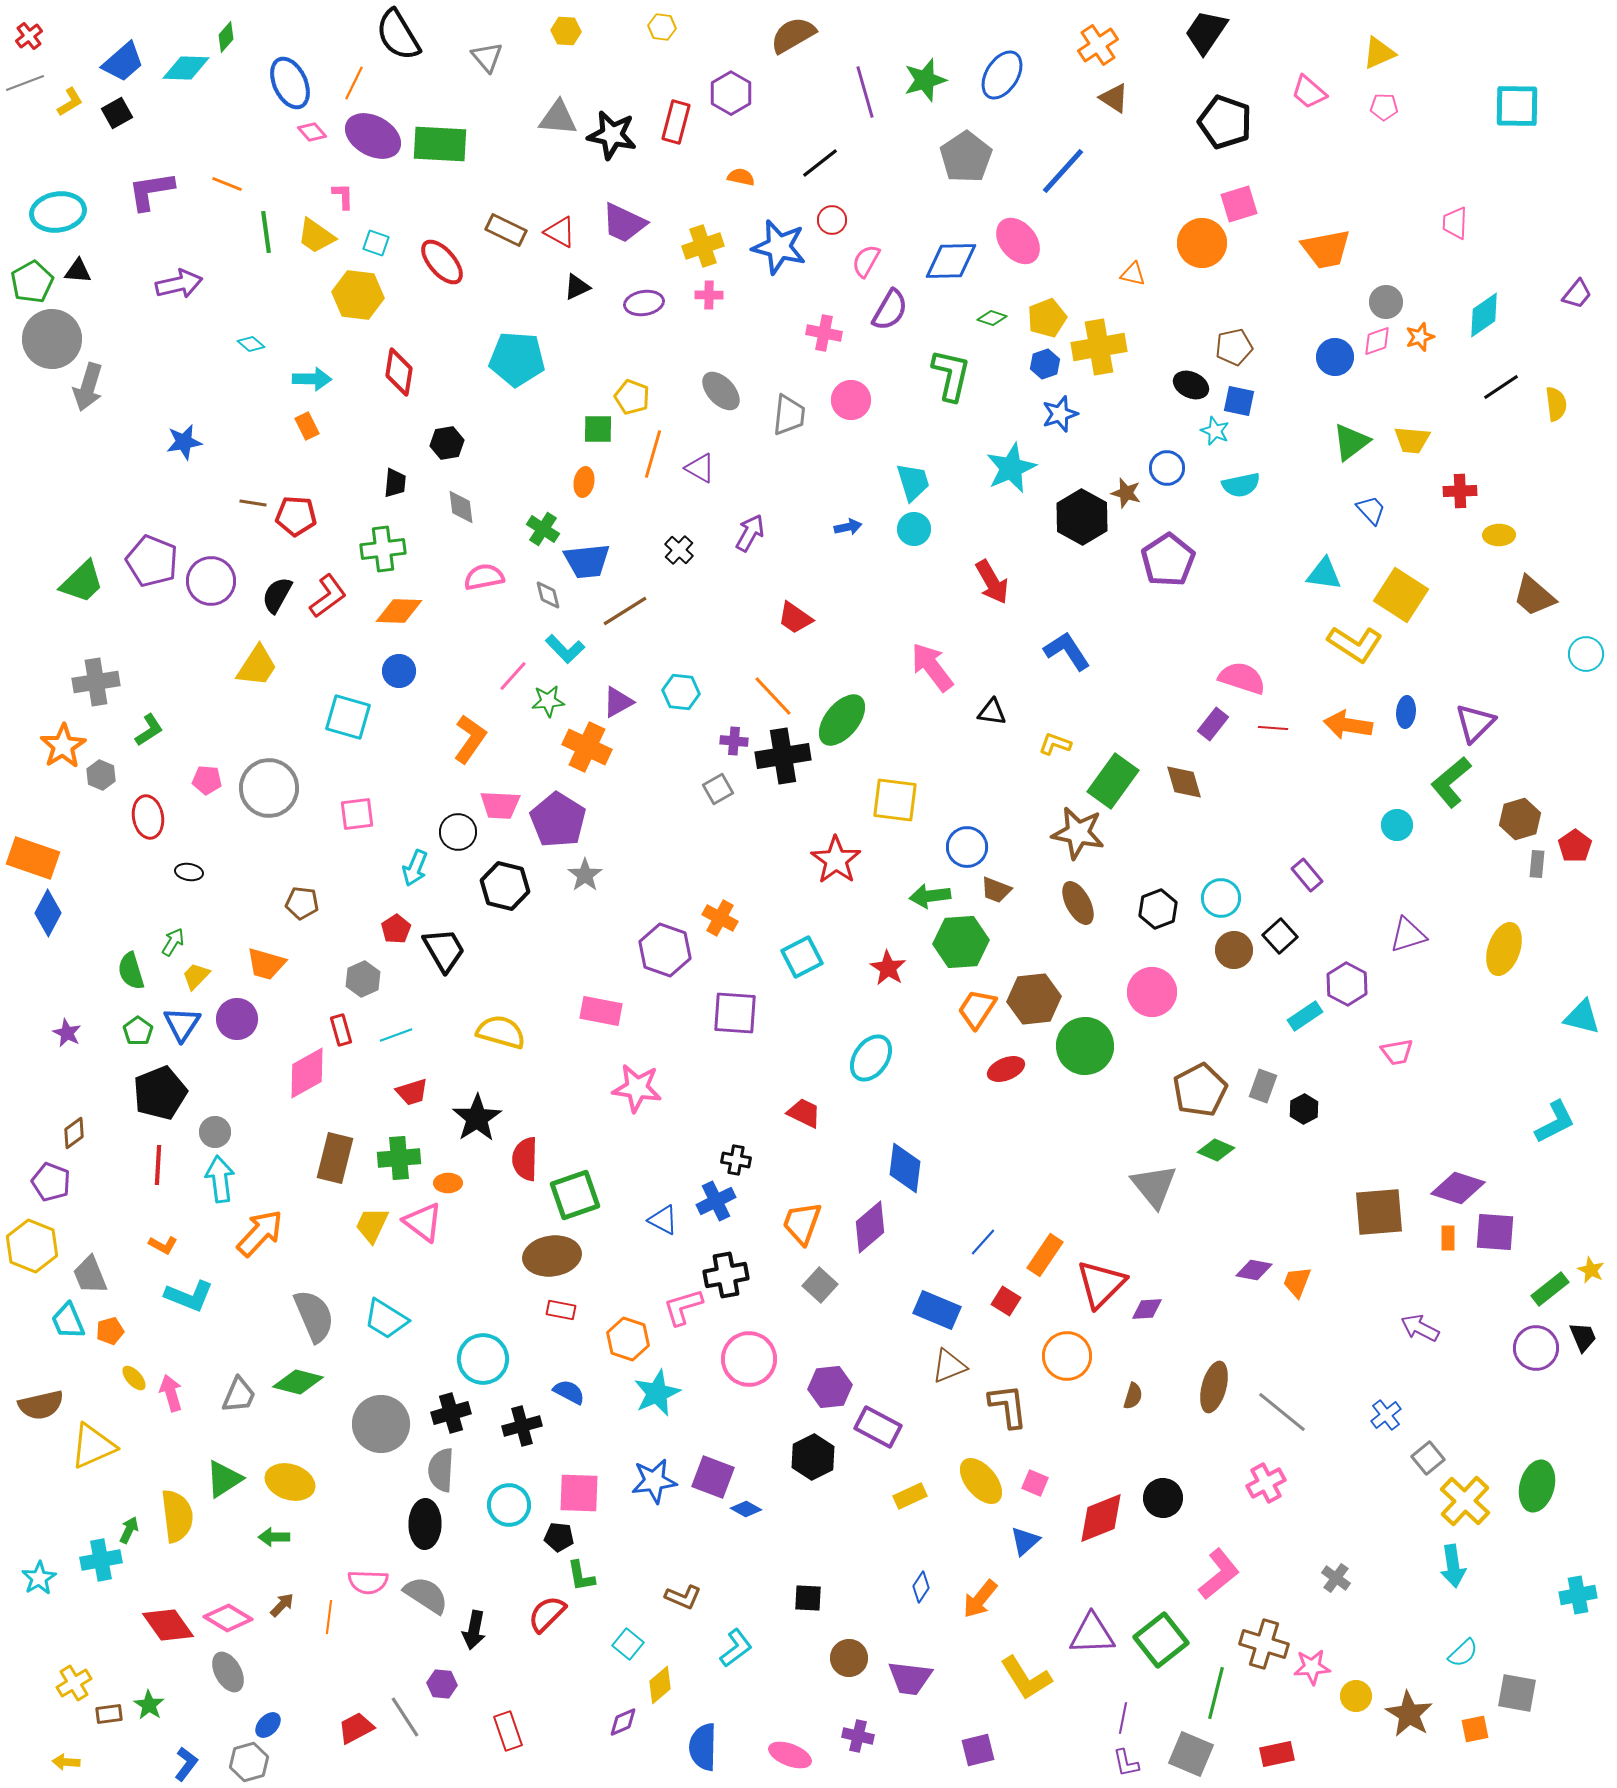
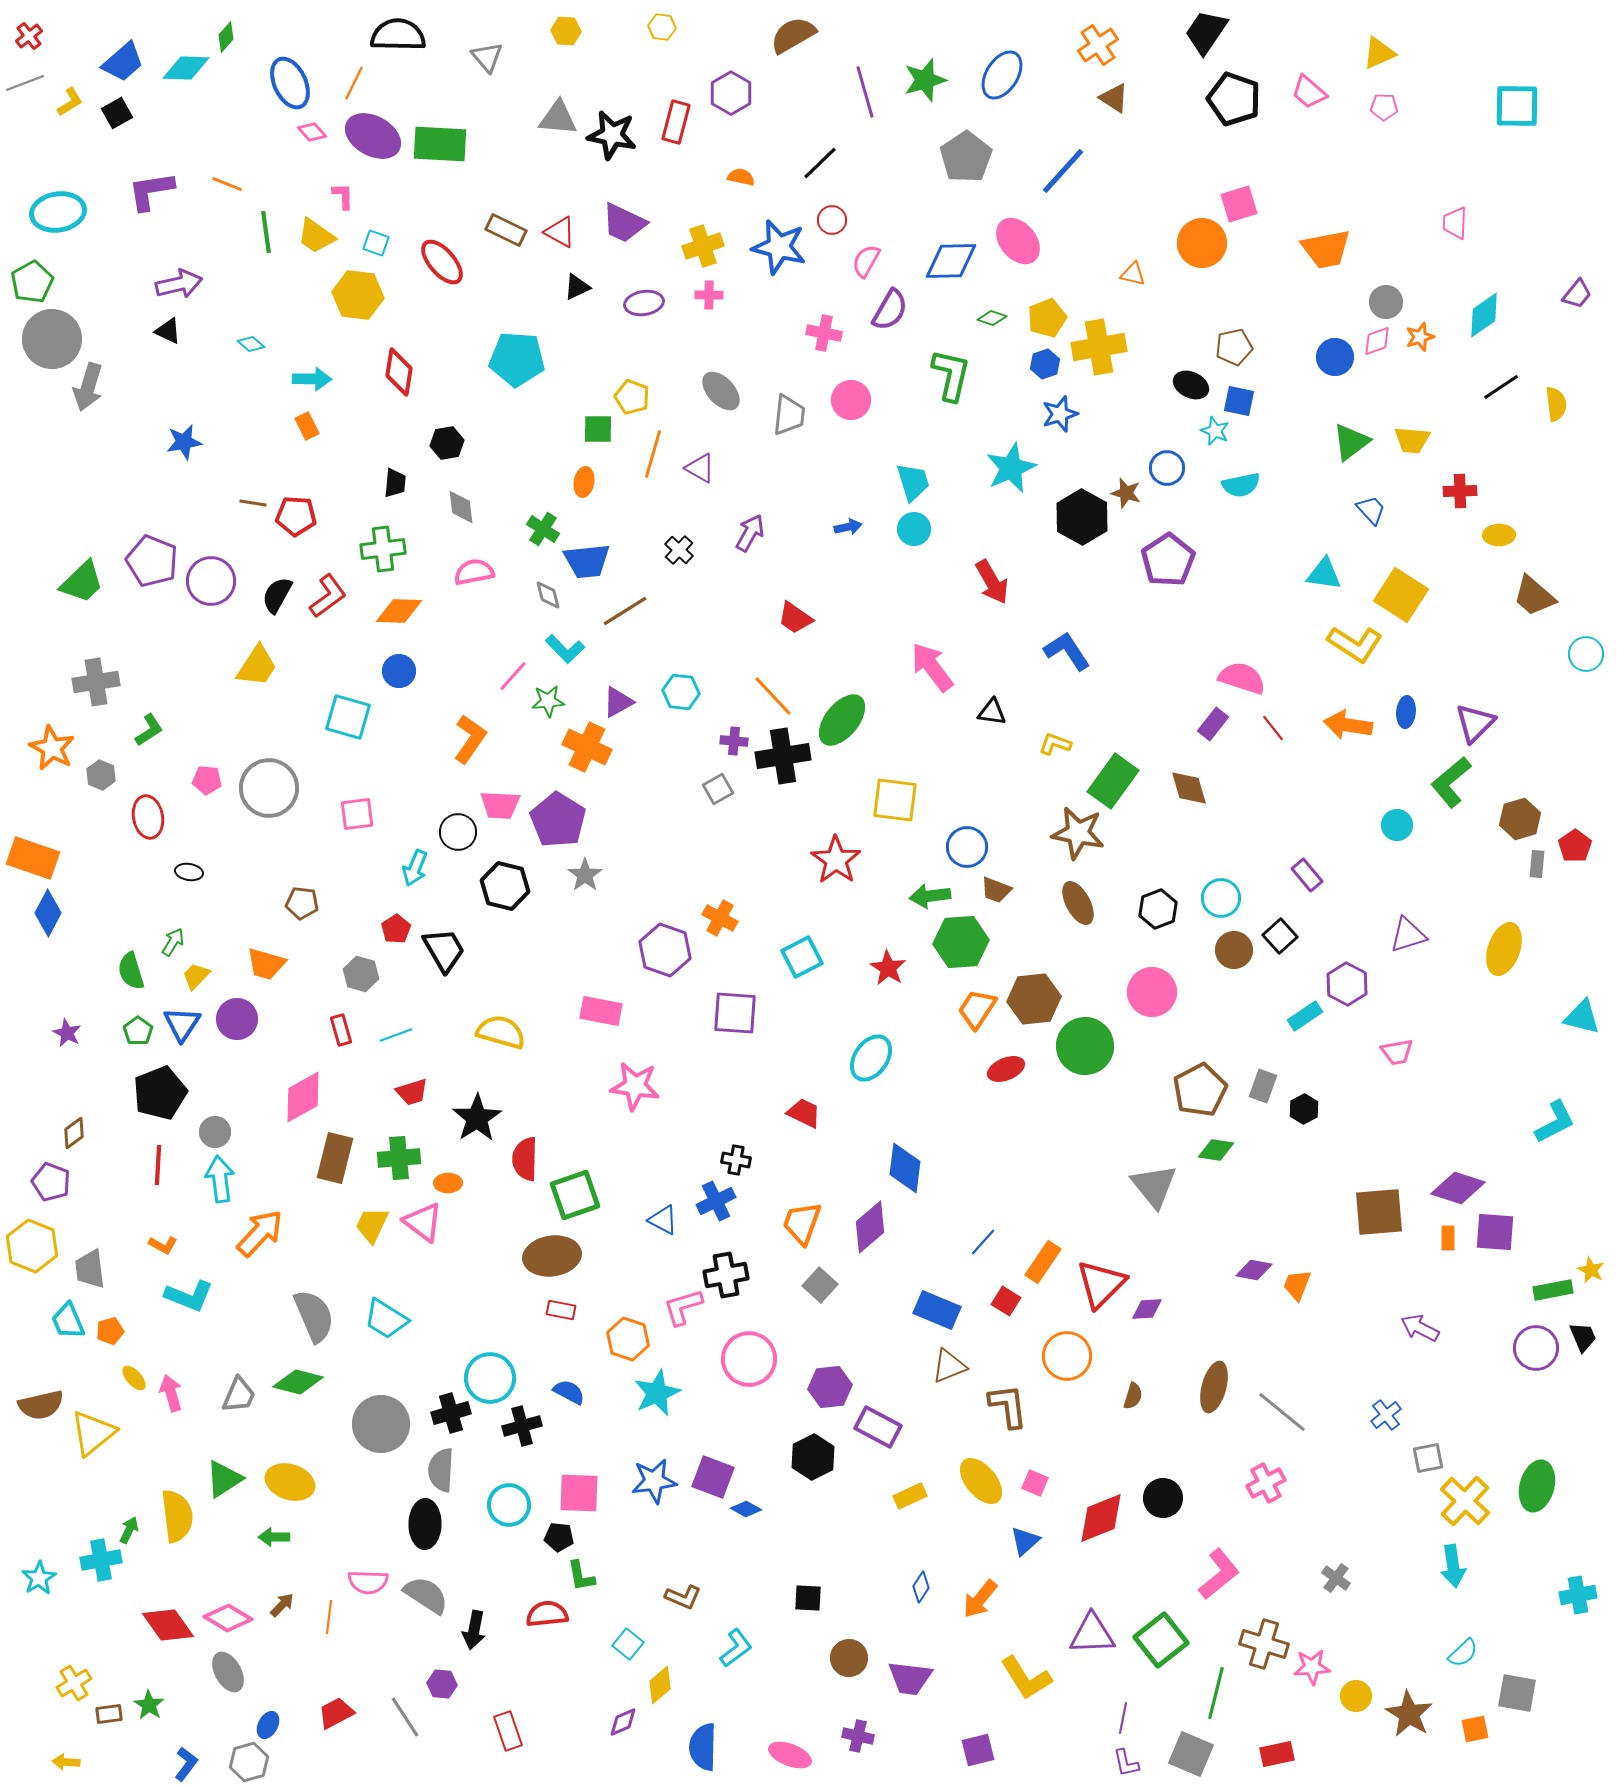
black semicircle at (398, 35): rotated 122 degrees clockwise
black pentagon at (1225, 122): moved 9 px right, 23 px up
black line at (820, 163): rotated 6 degrees counterclockwise
black triangle at (78, 271): moved 90 px right, 60 px down; rotated 20 degrees clockwise
pink semicircle at (484, 577): moved 10 px left, 5 px up
red line at (1273, 728): rotated 48 degrees clockwise
orange star at (63, 746): moved 11 px left, 2 px down; rotated 12 degrees counterclockwise
brown diamond at (1184, 782): moved 5 px right, 6 px down
gray hexagon at (363, 979): moved 2 px left, 5 px up; rotated 20 degrees counterclockwise
pink diamond at (307, 1073): moved 4 px left, 24 px down
pink star at (637, 1088): moved 2 px left, 2 px up
green diamond at (1216, 1150): rotated 15 degrees counterclockwise
orange rectangle at (1045, 1255): moved 2 px left, 7 px down
gray trapezoid at (90, 1275): moved 6 px up; rotated 15 degrees clockwise
orange trapezoid at (1297, 1282): moved 3 px down
green rectangle at (1550, 1289): moved 3 px right, 1 px down; rotated 27 degrees clockwise
cyan circle at (483, 1359): moved 7 px right, 19 px down
yellow triangle at (93, 1446): moved 13 px up; rotated 15 degrees counterclockwise
gray square at (1428, 1458): rotated 28 degrees clockwise
red semicircle at (547, 1614): rotated 39 degrees clockwise
blue ellipse at (268, 1725): rotated 16 degrees counterclockwise
red trapezoid at (356, 1728): moved 20 px left, 15 px up
